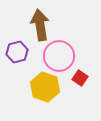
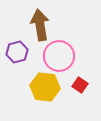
red square: moved 7 px down
yellow hexagon: rotated 12 degrees counterclockwise
